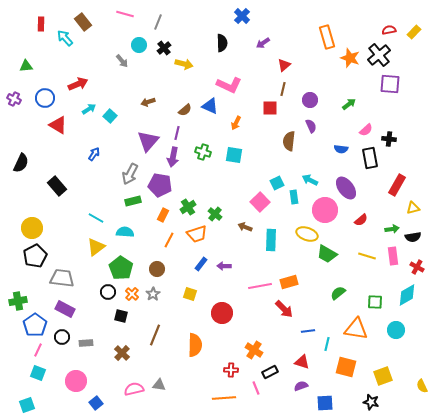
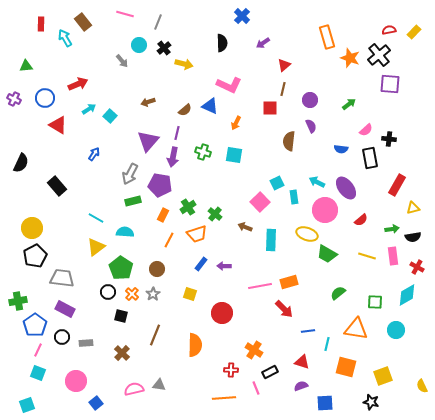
cyan arrow at (65, 38): rotated 12 degrees clockwise
cyan arrow at (310, 180): moved 7 px right, 2 px down
